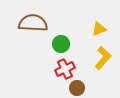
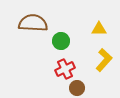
yellow triangle: rotated 21 degrees clockwise
green circle: moved 3 px up
yellow L-shape: moved 1 px right, 2 px down
